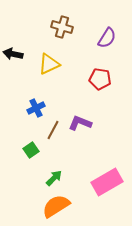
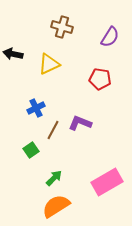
purple semicircle: moved 3 px right, 1 px up
